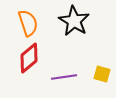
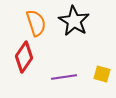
orange semicircle: moved 8 px right
red diamond: moved 5 px left, 1 px up; rotated 16 degrees counterclockwise
